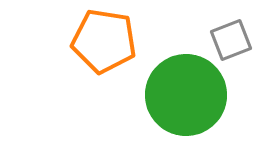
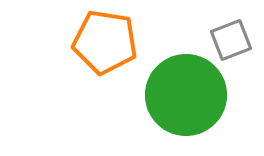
orange pentagon: moved 1 px right, 1 px down
